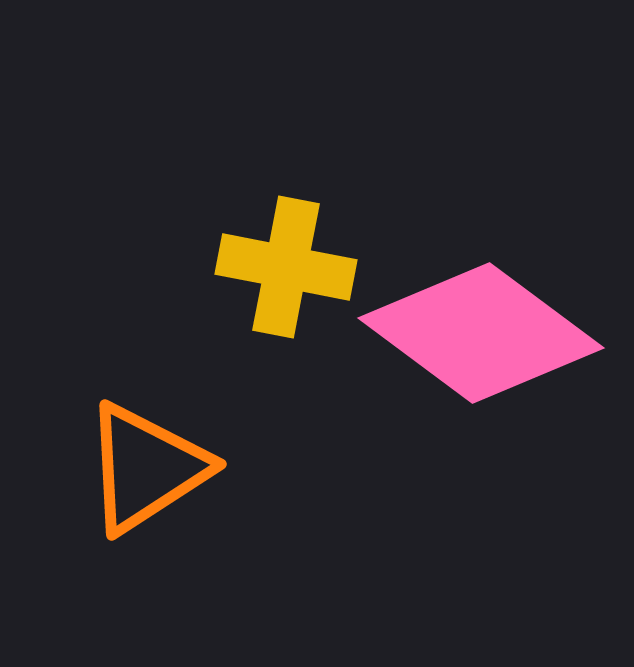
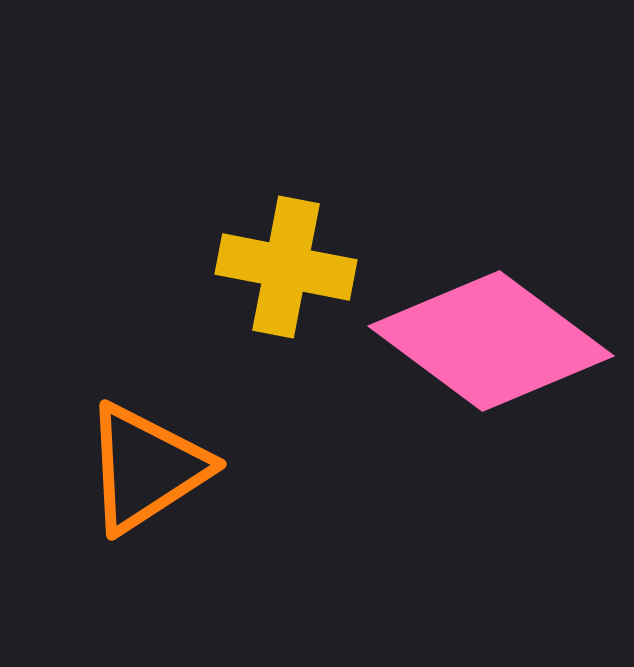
pink diamond: moved 10 px right, 8 px down
